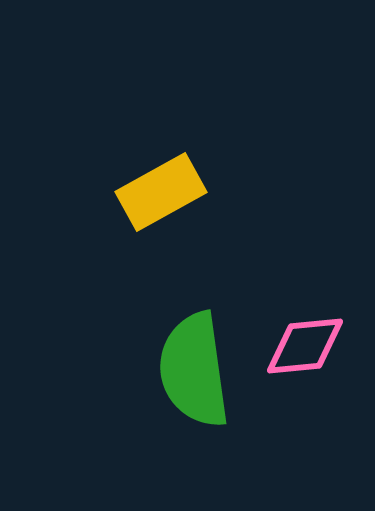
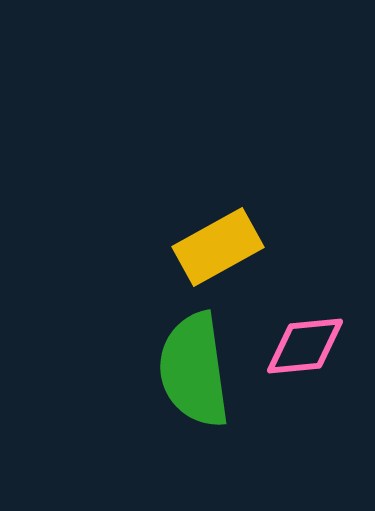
yellow rectangle: moved 57 px right, 55 px down
